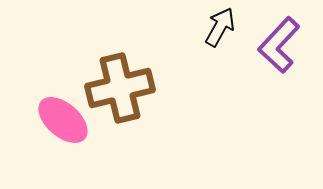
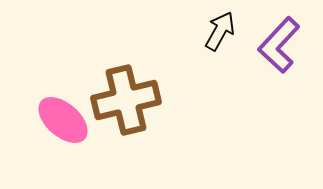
black arrow: moved 4 px down
brown cross: moved 6 px right, 12 px down
